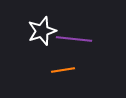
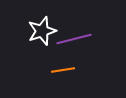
purple line: rotated 20 degrees counterclockwise
